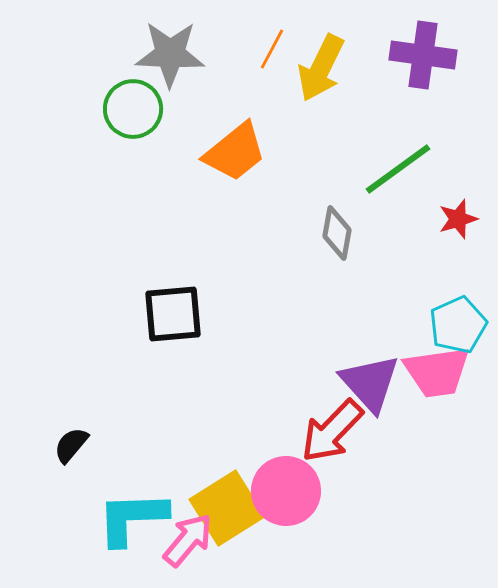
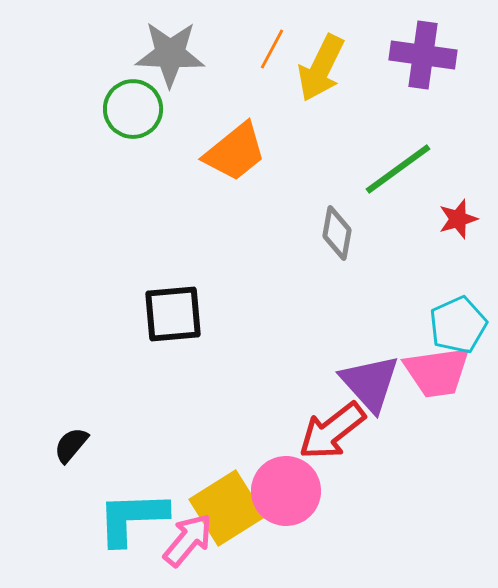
red arrow: rotated 8 degrees clockwise
